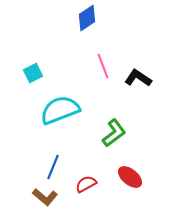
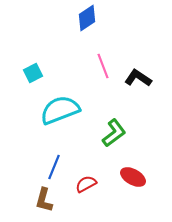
blue line: moved 1 px right
red ellipse: moved 3 px right; rotated 10 degrees counterclockwise
brown L-shape: moved 1 px left, 3 px down; rotated 65 degrees clockwise
